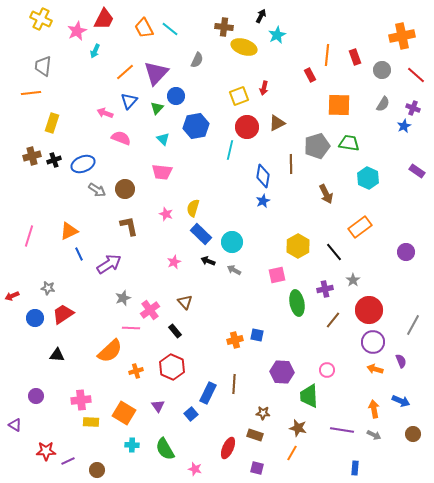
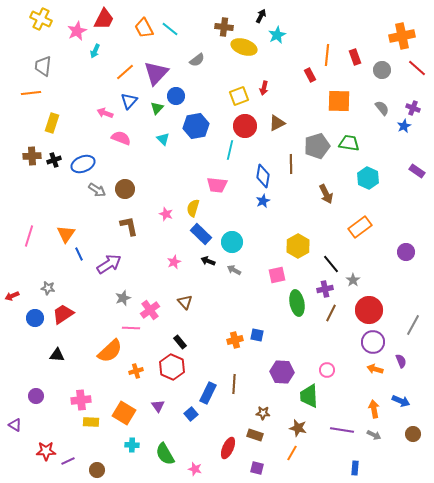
gray semicircle at (197, 60): rotated 28 degrees clockwise
red line at (416, 75): moved 1 px right, 7 px up
gray semicircle at (383, 104): moved 1 px left, 4 px down; rotated 70 degrees counterclockwise
orange square at (339, 105): moved 4 px up
red circle at (247, 127): moved 2 px left, 1 px up
brown cross at (32, 156): rotated 12 degrees clockwise
pink trapezoid at (162, 172): moved 55 px right, 13 px down
orange triangle at (69, 231): moved 3 px left, 3 px down; rotated 30 degrees counterclockwise
black line at (334, 252): moved 3 px left, 12 px down
brown line at (333, 320): moved 2 px left, 7 px up; rotated 12 degrees counterclockwise
black rectangle at (175, 331): moved 5 px right, 11 px down
green semicircle at (165, 449): moved 5 px down
